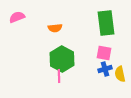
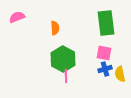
orange semicircle: rotated 88 degrees counterclockwise
green hexagon: moved 1 px right
pink line: moved 7 px right
